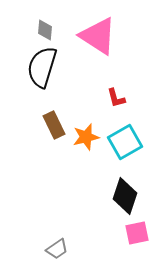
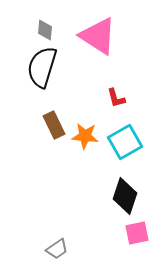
orange star: moved 1 px left, 1 px up; rotated 20 degrees clockwise
